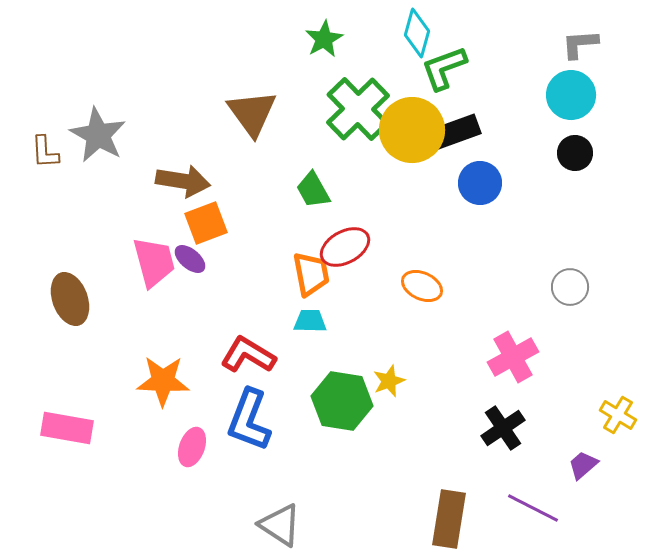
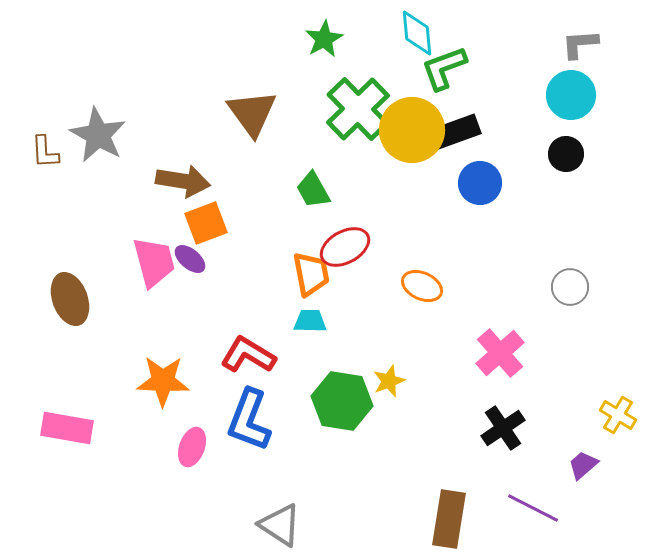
cyan diamond: rotated 21 degrees counterclockwise
black circle: moved 9 px left, 1 px down
pink cross: moved 13 px left, 4 px up; rotated 12 degrees counterclockwise
